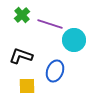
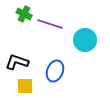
green cross: moved 2 px right, 1 px up; rotated 21 degrees counterclockwise
cyan circle: moved 11 px right
black L-shape: moved 4 px left, 6 px down
yellow square: moved 2 px left
